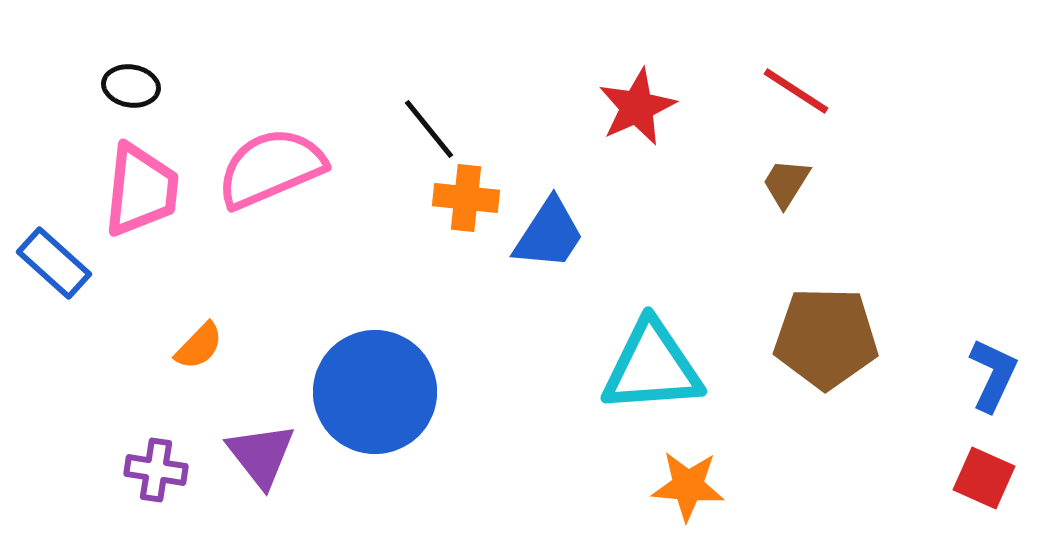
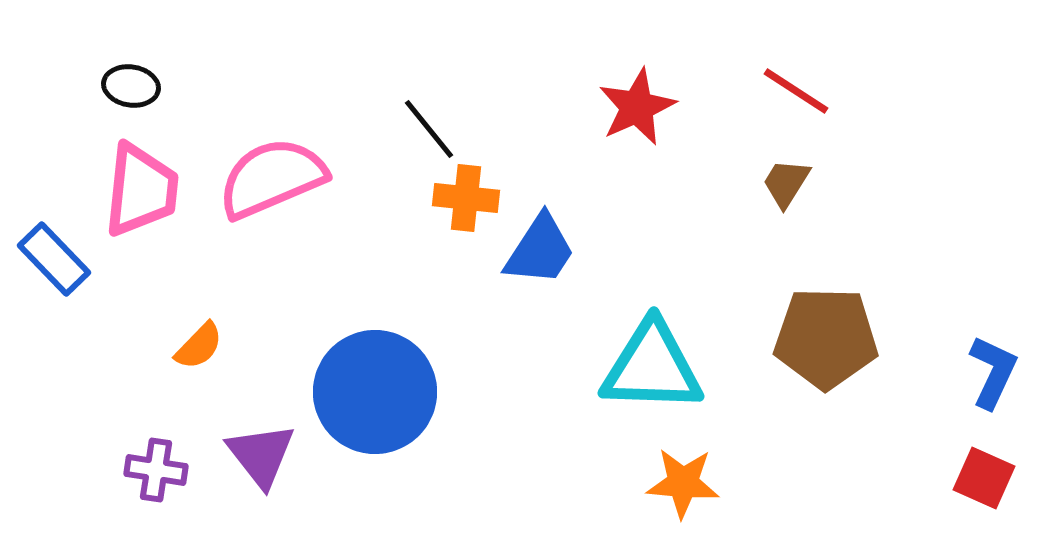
pink semicircle: moved 1 px right, 10 px down
blue trapezoid: moved 9 px left, 16 px down
blue rectangle: moved 4 px up; rotated 4 degrees clockwise
cyan triangle: rotated 6 degrees clockwise
blue L-shape: moved 3 px up
orange star: moved 5 px left, 3 px up
